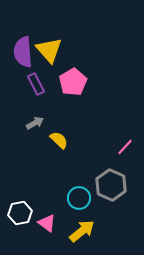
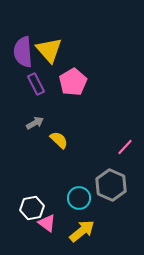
white hexagon: moved 12 px right, 5 px up
